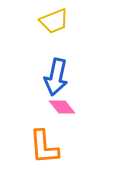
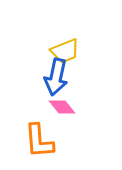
yellow trapezoid: moved 11 px right, 30 px down
orange L-shape: moved 5 px left, 6 px up
